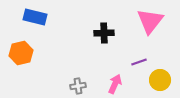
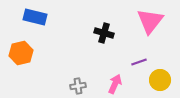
black cross: rotated 18 degrees clockwise
